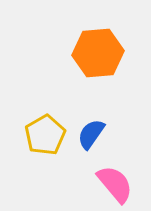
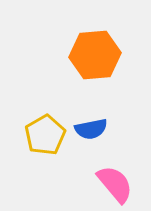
orange hexagon: moved 3 px left, 2 px down
blue semicircle: moved 5 px up; rotated 136 degrees counterclockwise
